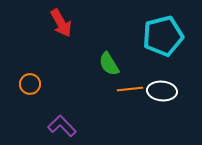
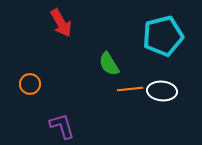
purple L-shape: rotated 28 degrees clockwise
